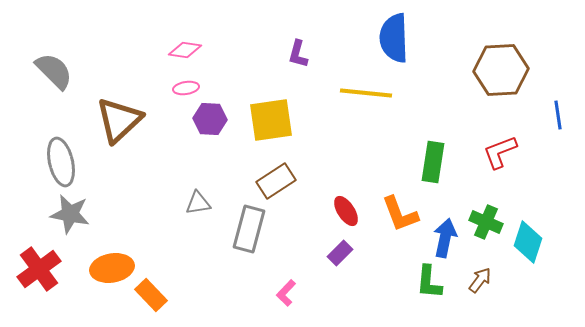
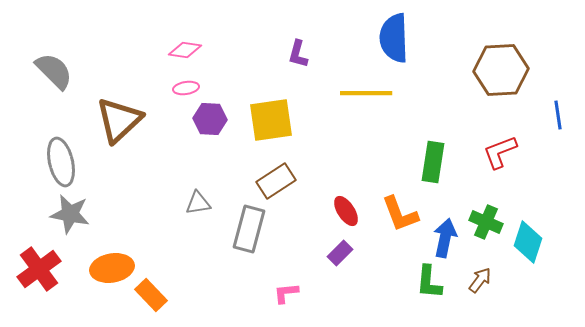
yellow line: rotated 6 degrees counterclockwise
pink L-shape: rotated 40 degrees clockwise
